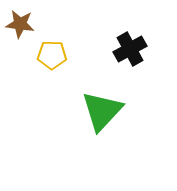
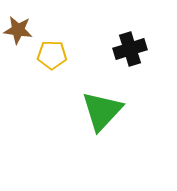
brown star: moved 2 px left, 6 px down
black cross: rotated 12 degrees clockwise
